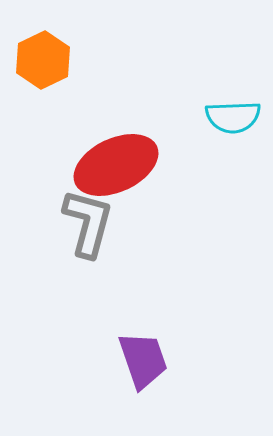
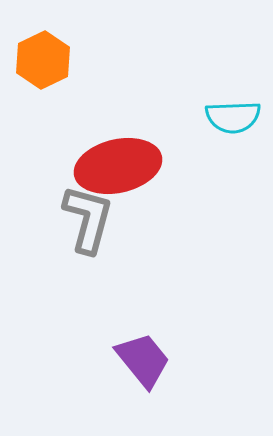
red ellipse: moved 2 px right, 1 px down; rotated 12 degrees clockwise
gray L-shape: moved 4 px up
purple trapezoid: rotated 20 degrees counterclockwise
